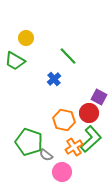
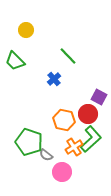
yellow circle: moved 8 px up
green trapezoid: rotated 15 degrees clockwise
red circle: moved 1 px left, 1 px down
